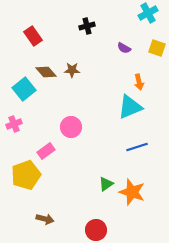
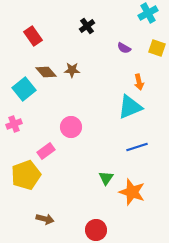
black cross: rotated 21 degrees counterclockwise
green triangle: moved 6 px up; rotated 21 degrees counterclockwise
